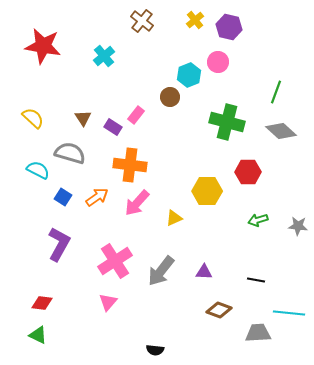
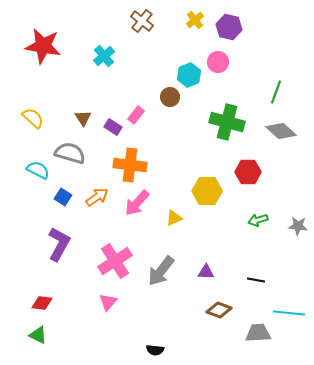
purple triangle: moved 2 px right
